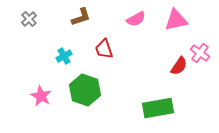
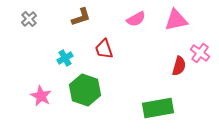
cyan cross: moved 1 px right, 2 px down
red semicircle: rotated 18 degrees counterclockwise
